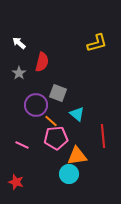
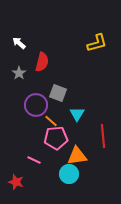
cyan triangle: rotated 21 degrees clockwise
pink line: moved 12 px right, 15 px down
